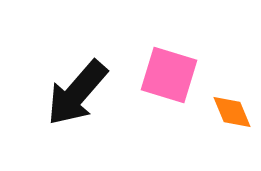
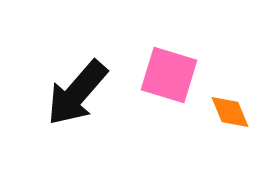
orange diamond: moved 2 px left
